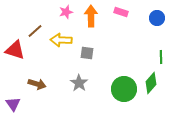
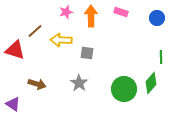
purple triangle: rotated 21 degrees counterclockwise
